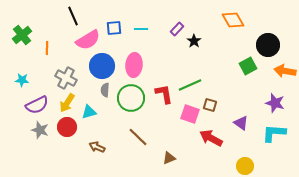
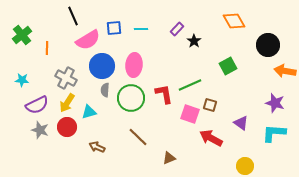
orange diamond: moved 1 px right, 1 px down
green square: moved 20 px left
